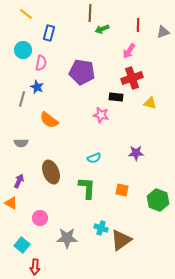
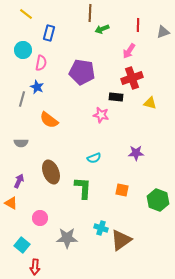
green L-shape: moved 4 px left
